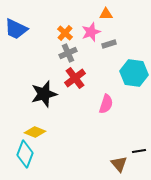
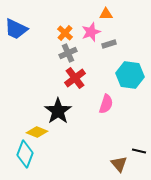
cyan hexagon: moved 4 px left, 2 px down
black star: moved 14 px right, 17 px down; rotated 20 degrees counterclockwise
yellow diamond: moved 2 px right
black line: rotated 24 degrees clockwise
